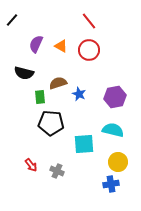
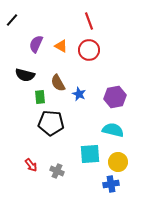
red line: rotated 18 degrees clockwise
black semicircle: moved 1 px right, 2 px down
brown semicircle: rotated 102 degrees counterclockwise
cyan square: moved 6 px right, 10 px down
